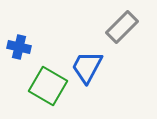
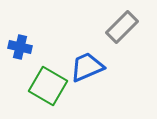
blue cross: moved 1 px right
blue trapezoid: rotated 39 degrees clockwise
